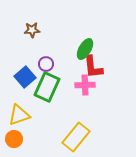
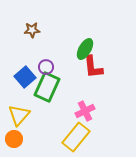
purple circle: moved 3 px down
pink cross: moved 26 px down; rotated 24 degrees counterclockwise
yellow triangle: rotated 30 degrees counterclockwise
